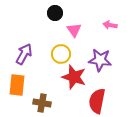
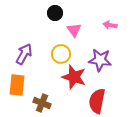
brown cross: rotated 12 degrees clockwise
